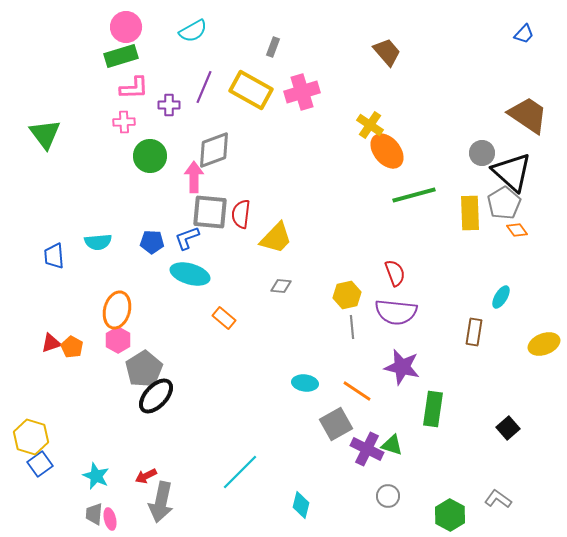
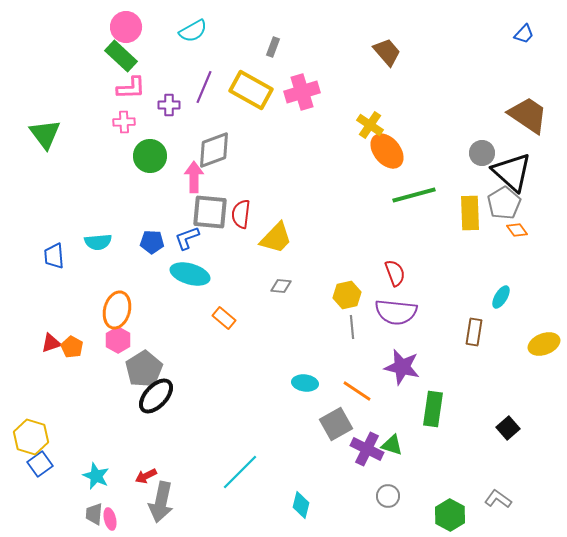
green rectangle at (121, 56): rotated 60 degrees clockwise
pink L-shape at (134, 88): moved 3 px left
